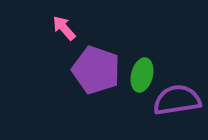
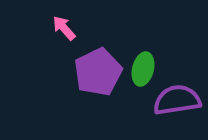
purple pentagon: moved 2 px right, 2 px down; rotated 27 degrees clockwise
green ellipse: moved 1 px right, 6 px up
